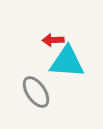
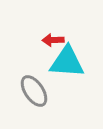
gray ellipse: moved 2 px left, 1 px up
